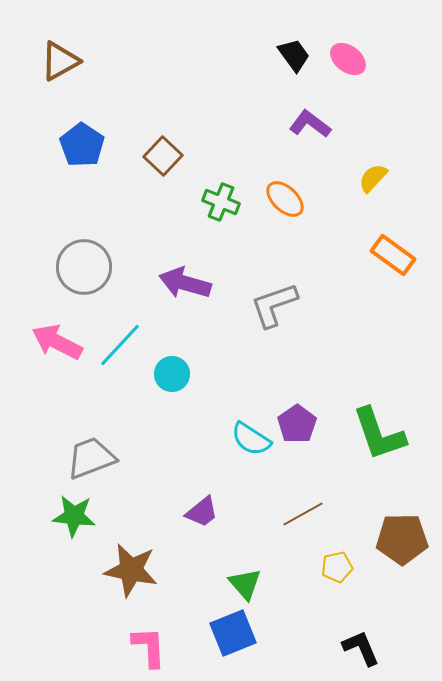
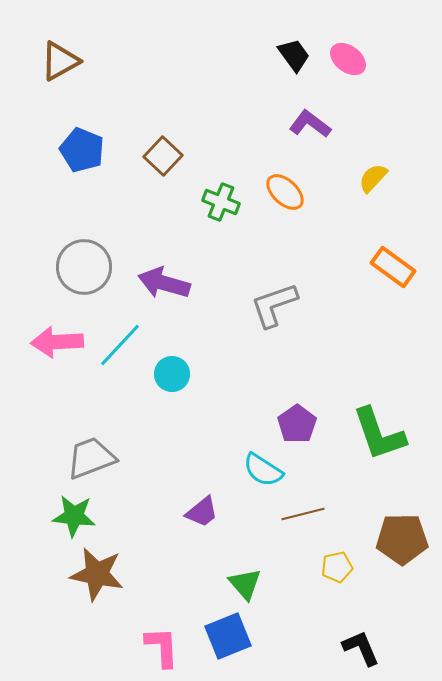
blue pentagon: moved 5 px down; rotated 12 degrees counterclockwise
orange ellipse: moved 7 px up
orange rectangle: moved 12 px down
purple arrow: moved 21 px left
pink arrow: rotated 30 degrees counterclockwise
cyan semicircle: moved 12 px right, 31 px down
brown line: rotated 15 degrees clockwise
brown star: moved 34 px left, 4 px down
blue square: moved 5 px left, 3 px down
pink L-shape: moved 13 px right
